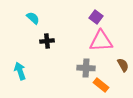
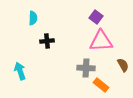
cyan semicircle: rotated 48 degrees clockwise
